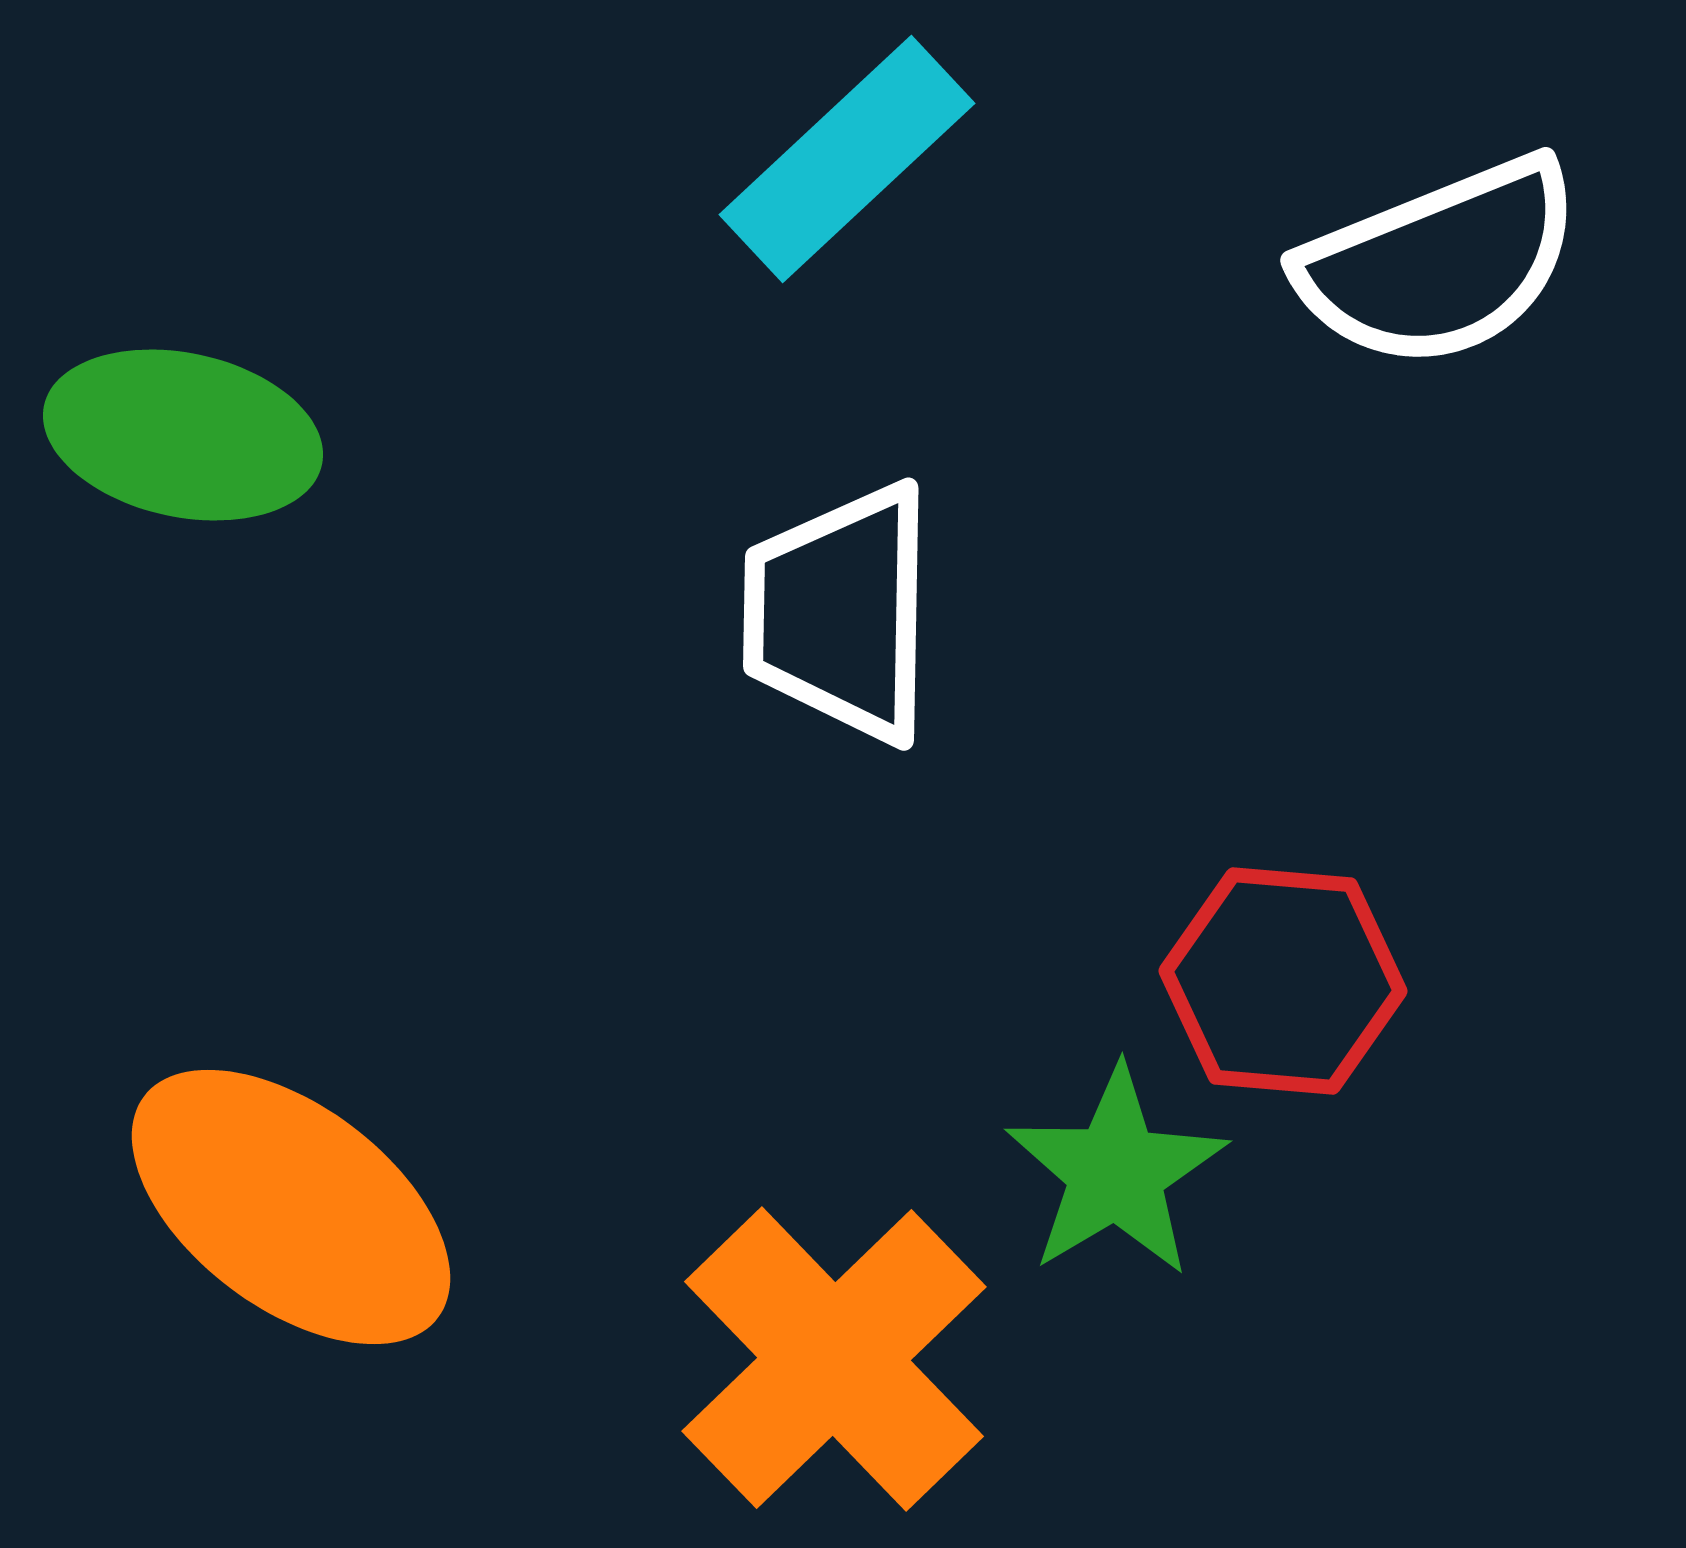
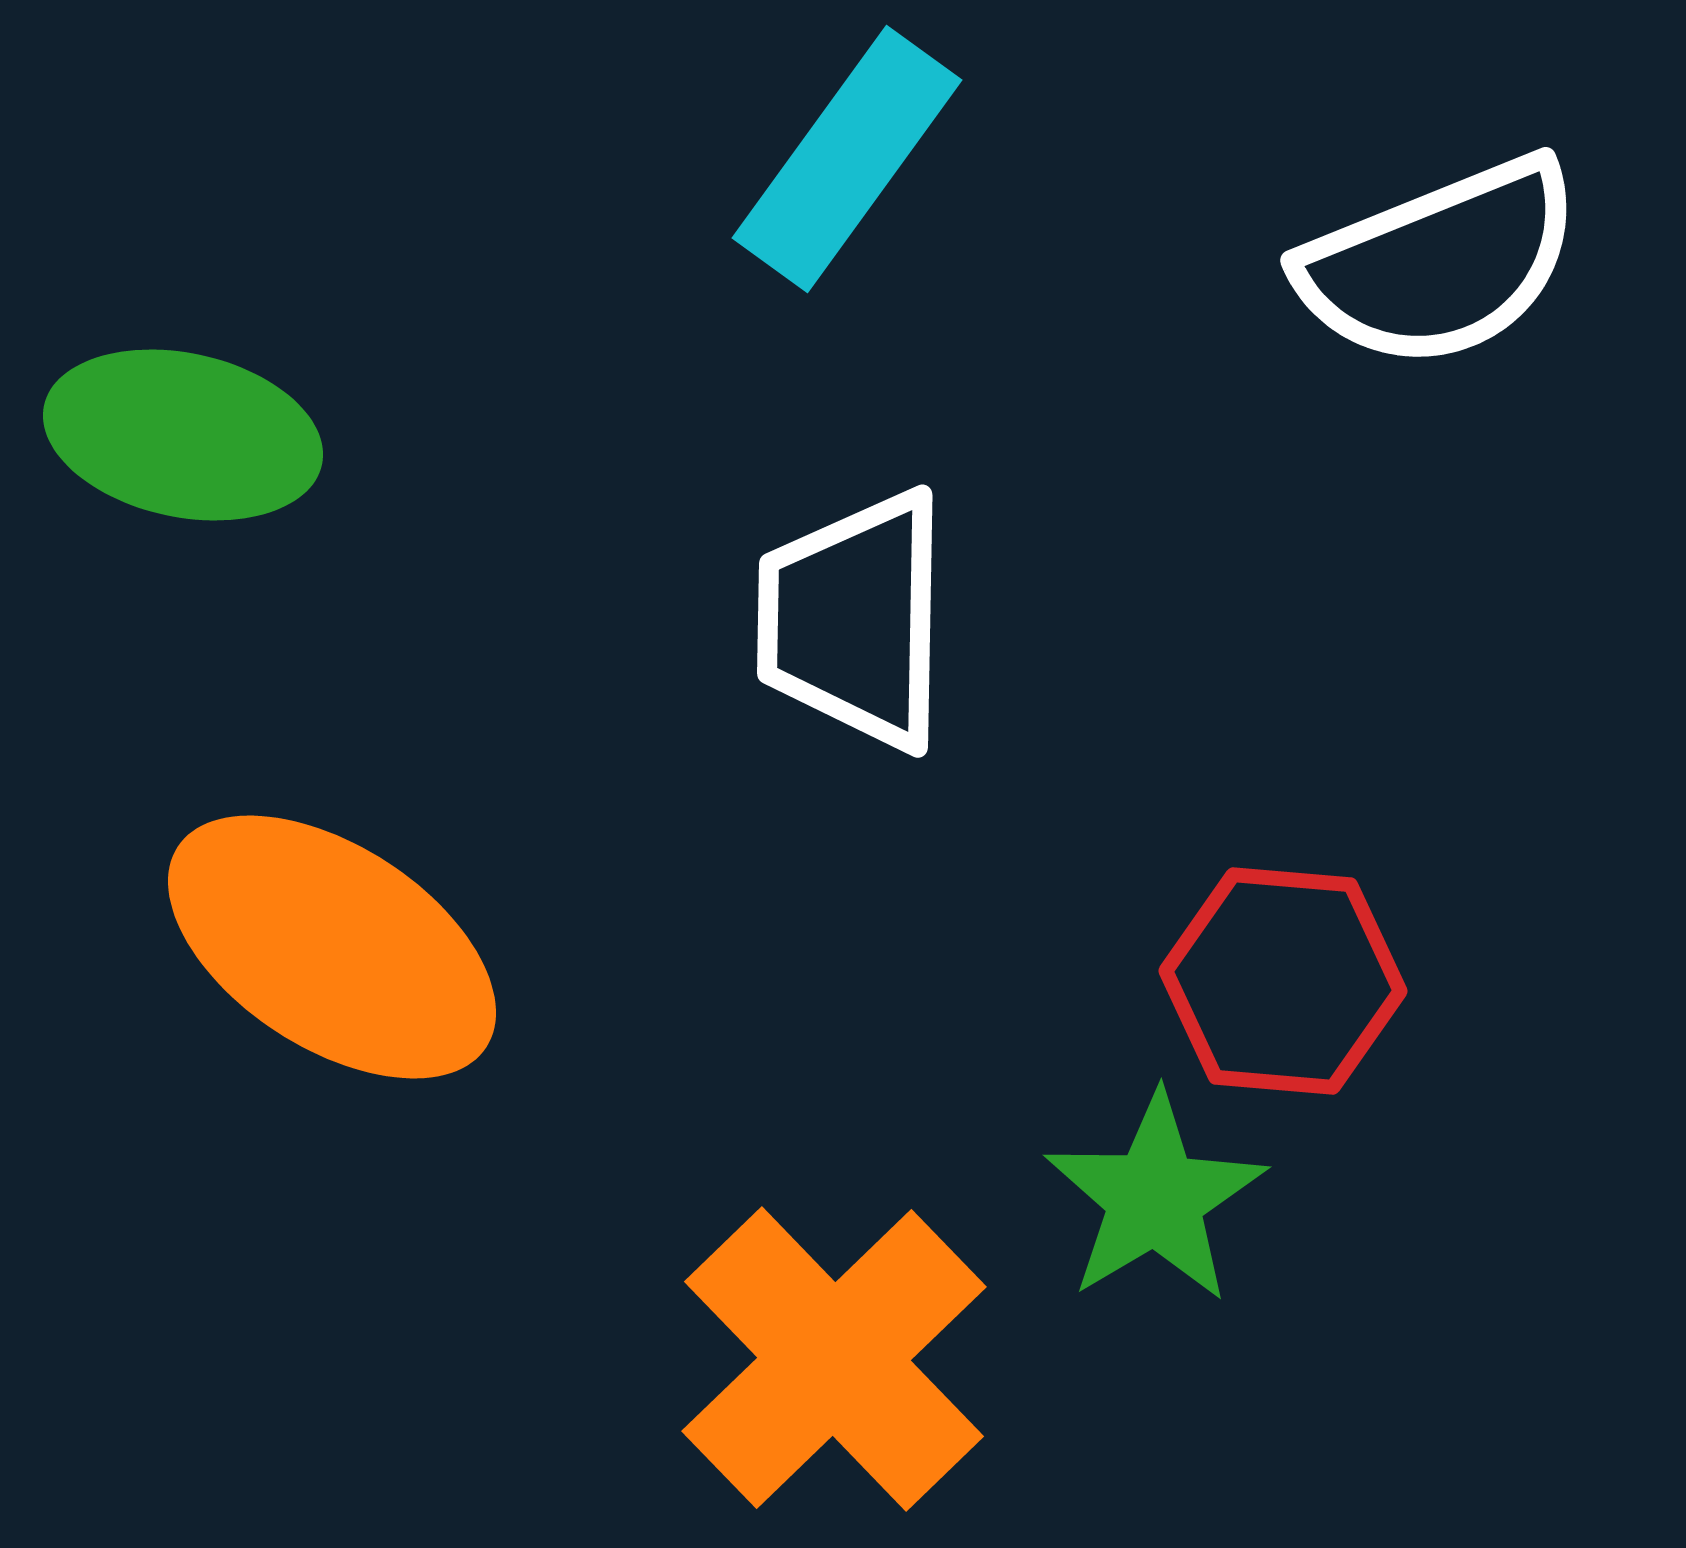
cyan rectangle: rotated 11 degrees counterclockwise
white trapezoid: moved 14 px right, 7 px down
green star: moved 39 px right, 26 px down
orange ellipse: moved 41 px right, 260 px up; rotated 4 degrees counterclockwise
